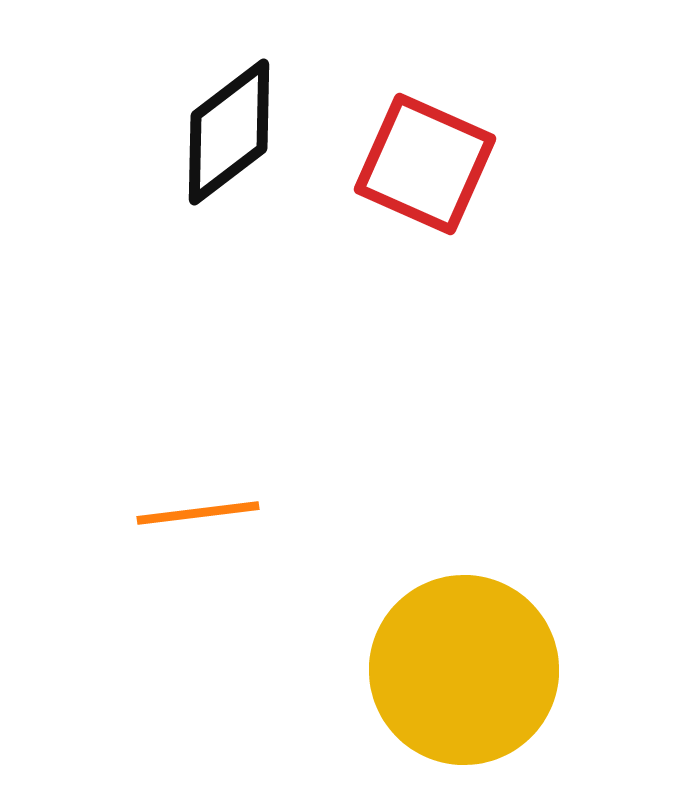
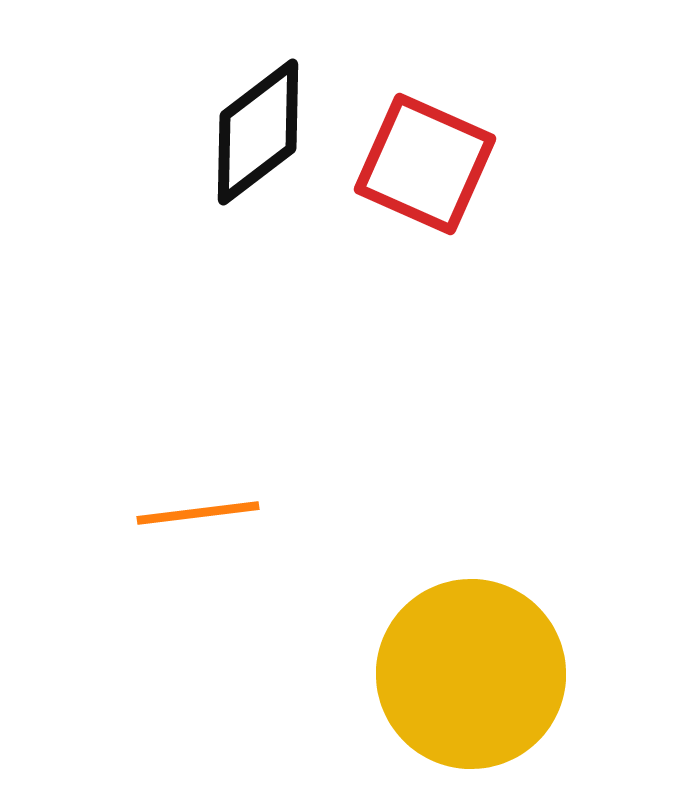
black diamond: moved 29 px right
yellow circle: moved 7 px right, 4 px down
